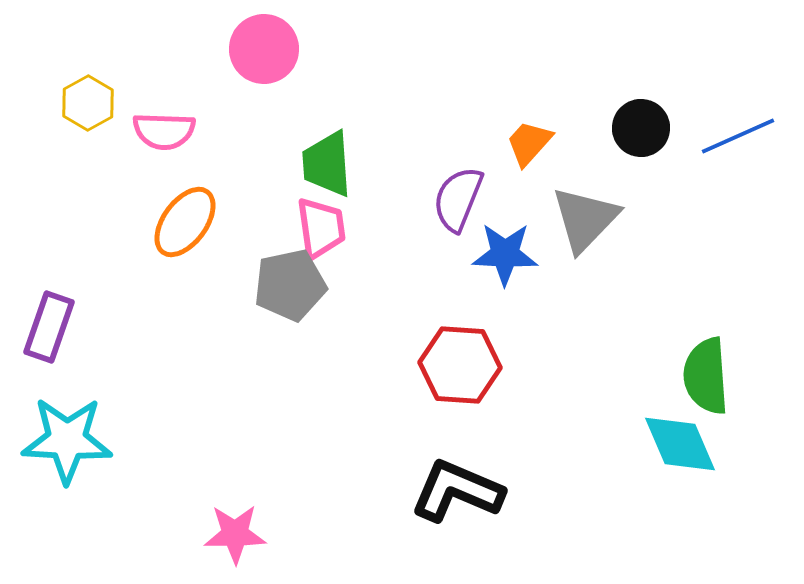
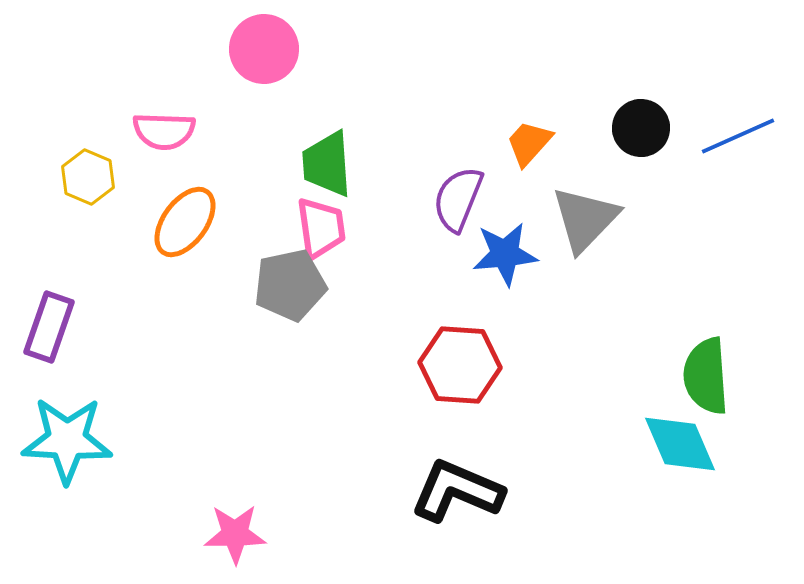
yellow hexagon: moved 74 px down; rotated 8 degrees counterclockwise
blue star: rotated 8 degrees counterclockwise
